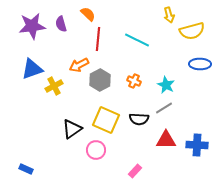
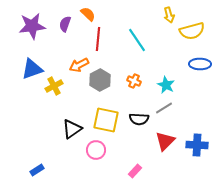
purple semicircle: moved 4 px right; rotated 35 degrees clockwise
cyan line: rotated 30 degrees clockwise
yellow square: rotated 12 degrees counterclockwise
red triangle: moved 1 px left, 1 px down; rotated 45 degrees counterclockwise
blue rectangle: moved 11 px right, 1 px down; rotated 56 degrees counterclockwise
